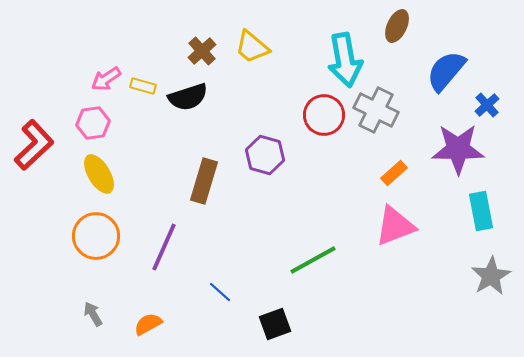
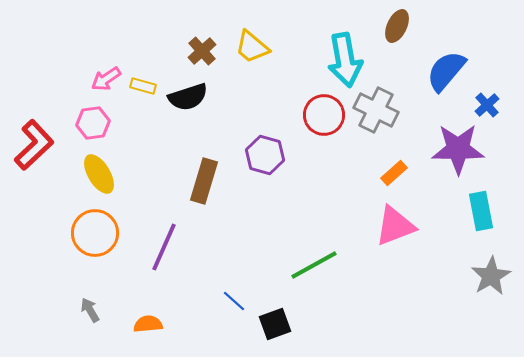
orange circle: moved 1 px left, 3 px up
green line: moved 1 px right, 5 px down
blue line: moved 14 px right, 9 px down
gray arrow: moved 3 px left, 4 px up
orange semicircle: rotated 24 degrees clockwise
